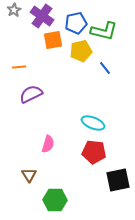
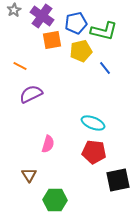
orange square: moved 1 px left
orange line: moved 1 px right, 1 px up; rotated 32 degrees clockwise
